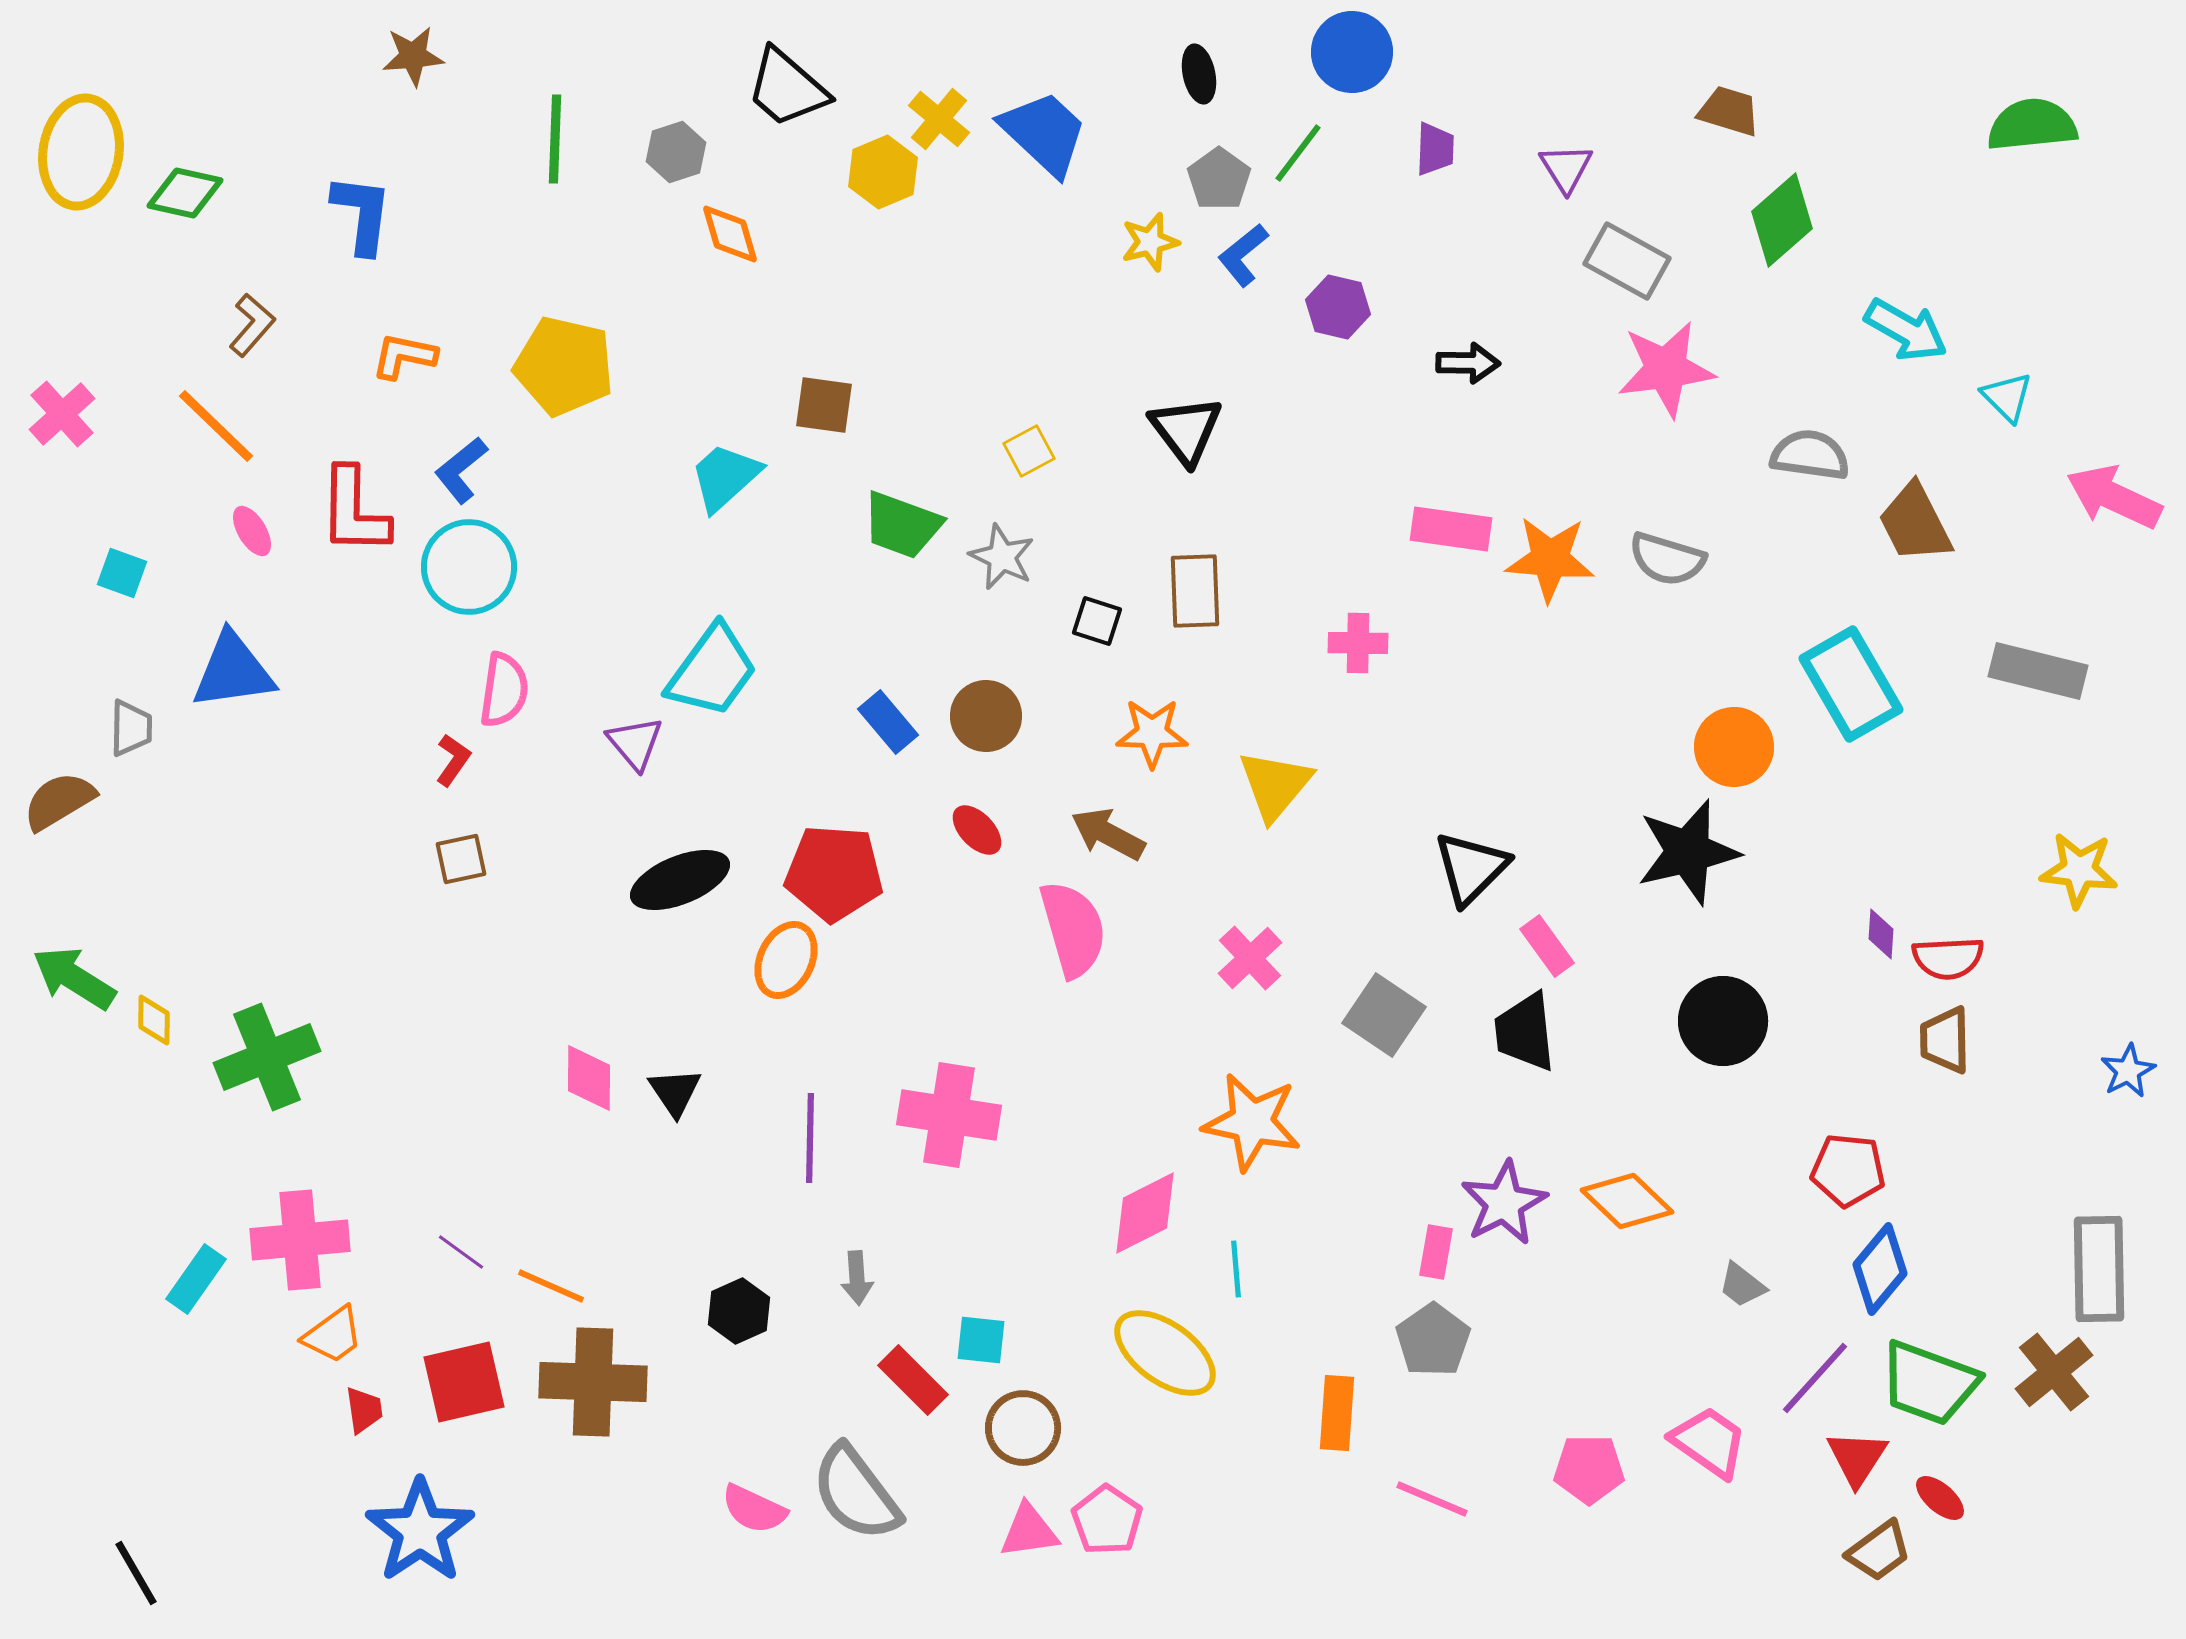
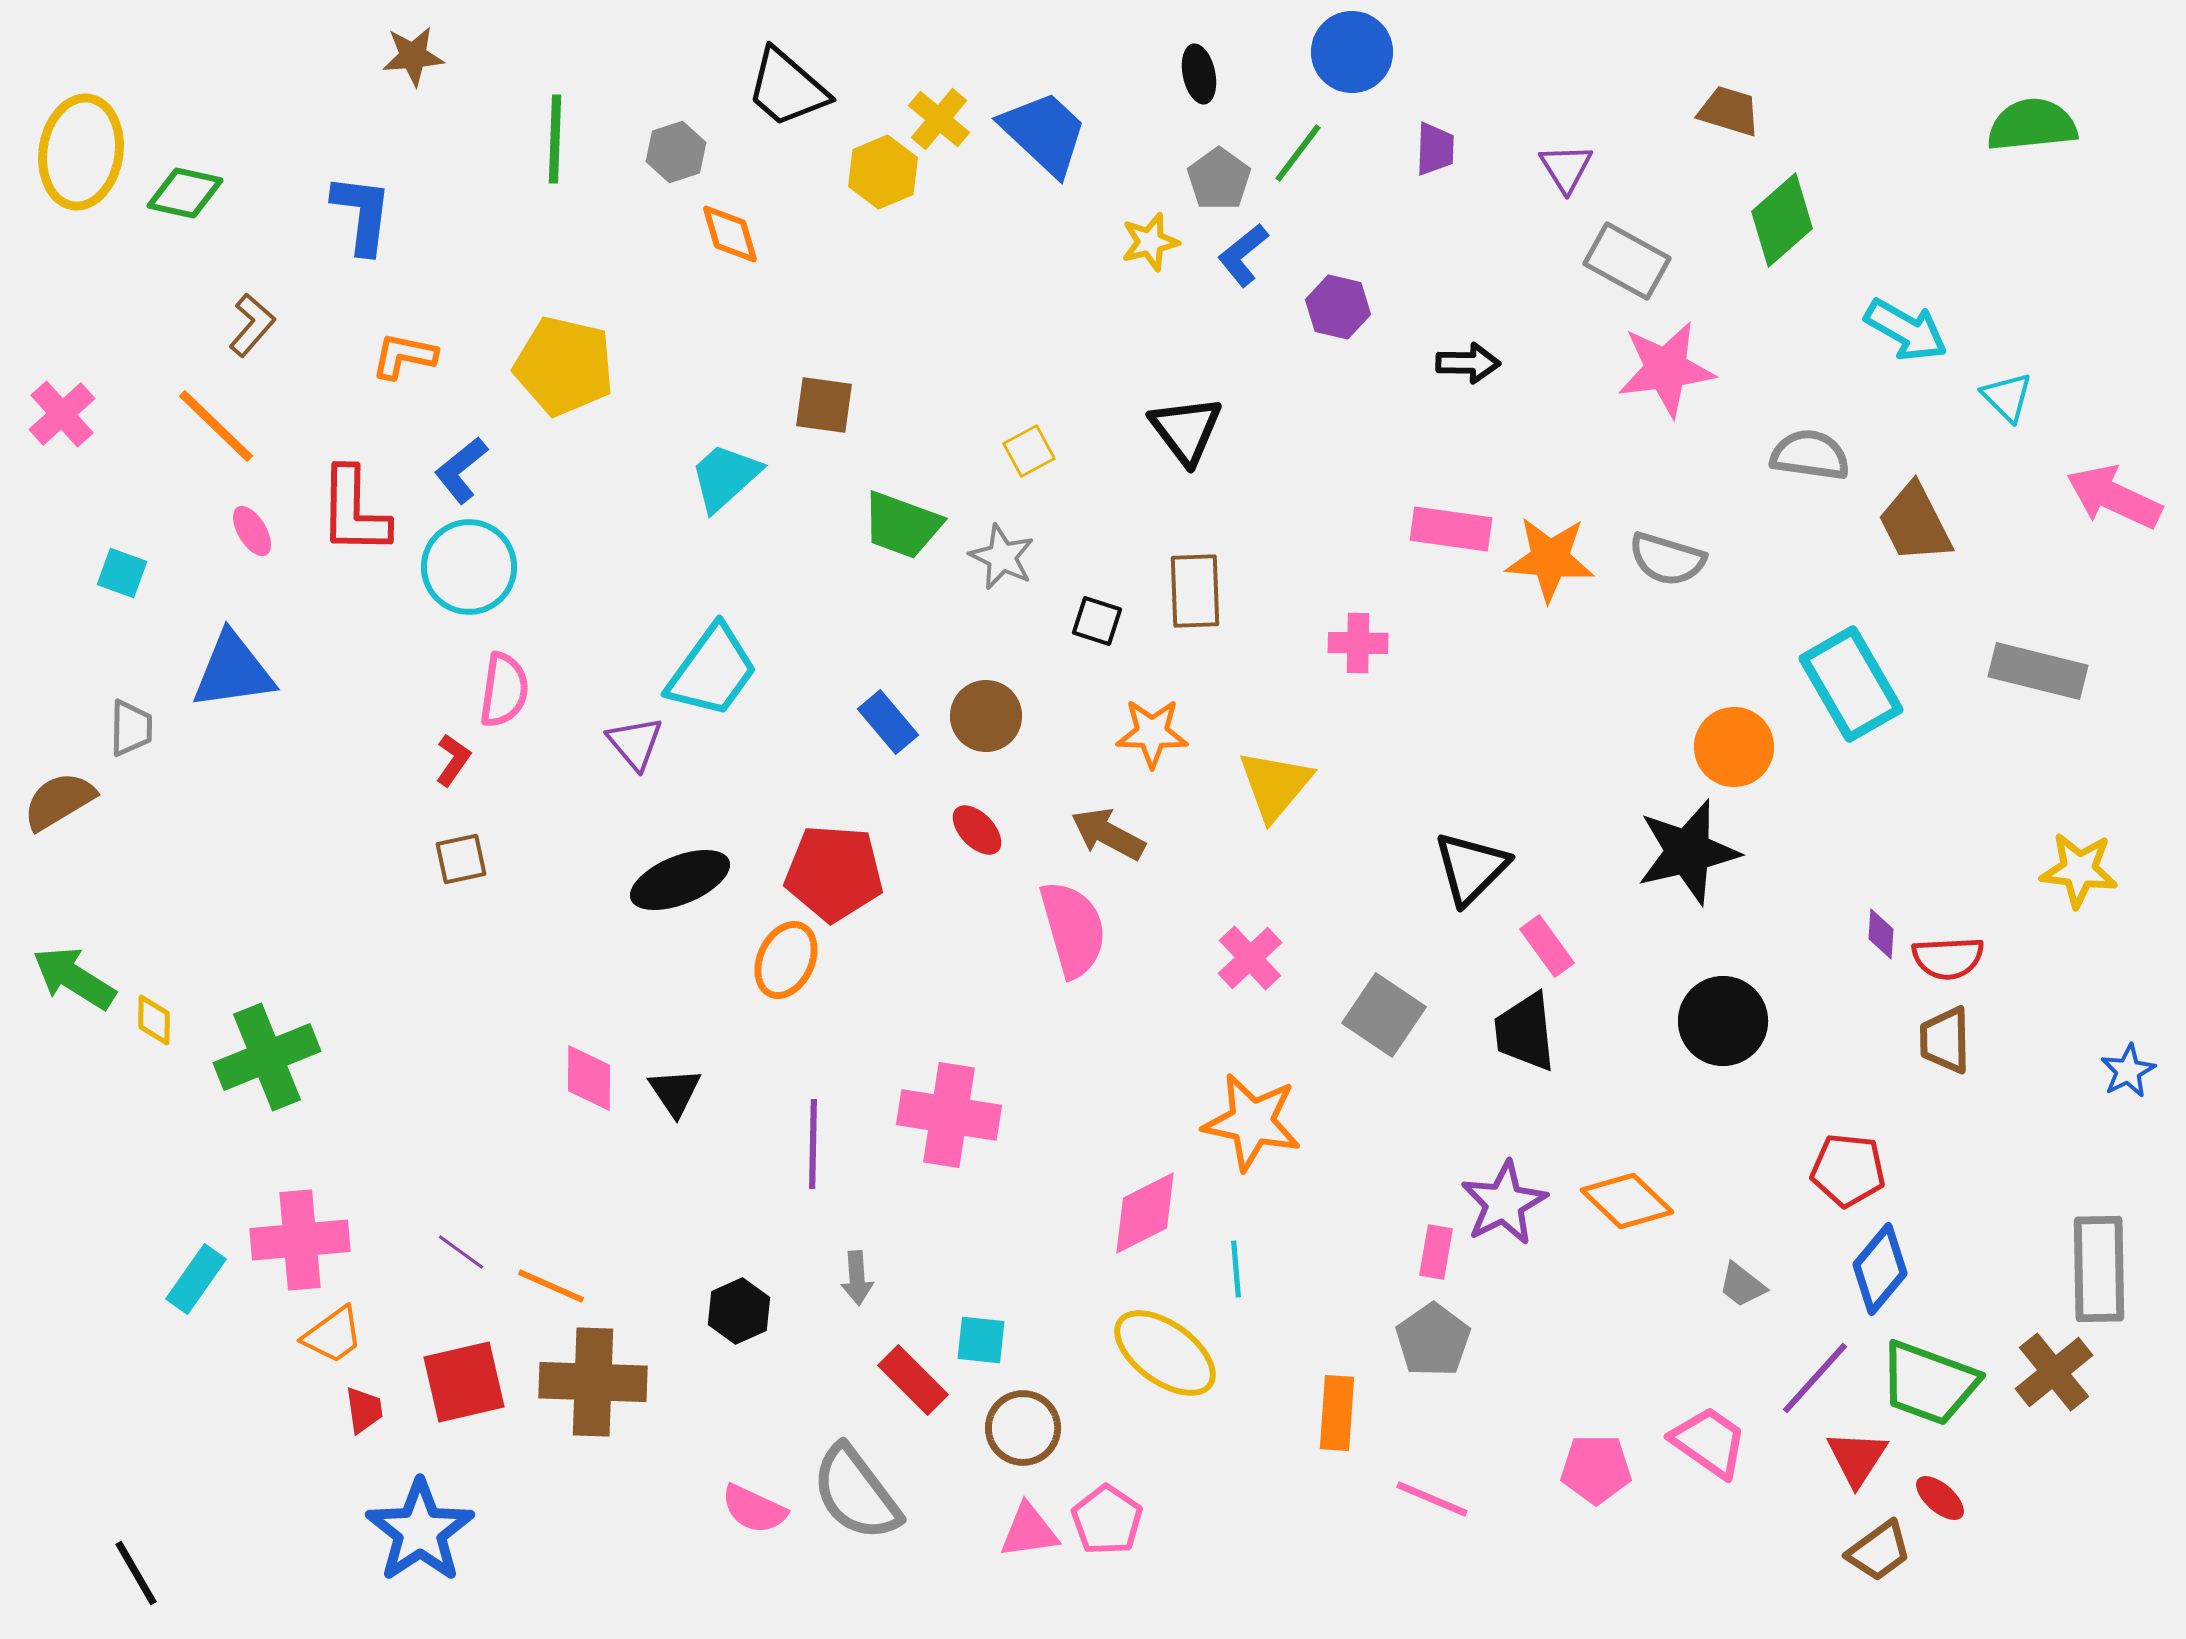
purple line at (810, 1138): moved 3 px right, 6 px down
pink pentagon at (1589, 1469): moved 7 px right
